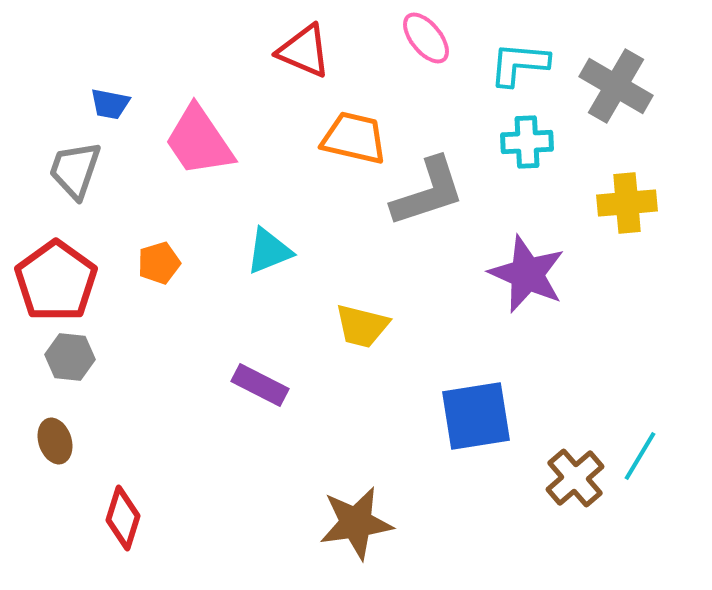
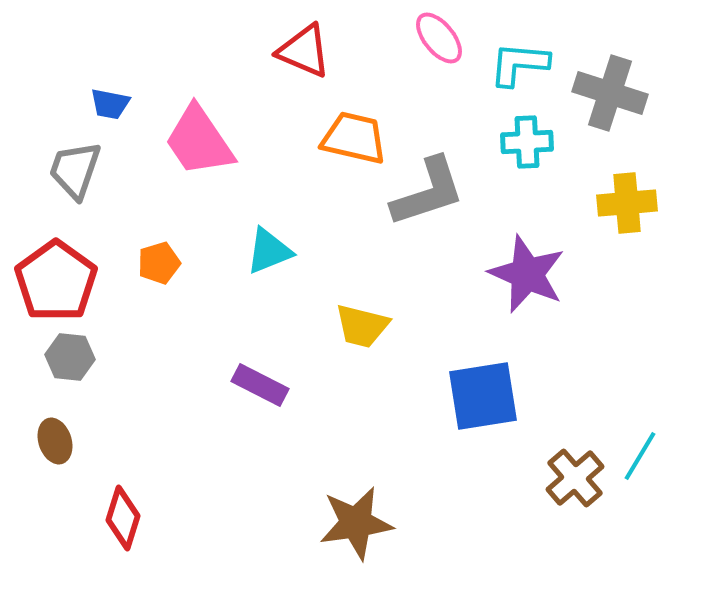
pink ellipse: moved 13 px right
gray cross: moved 6 px left, 7 px down; rotated 12 degrees counterclockwise
blue square: moved 7 px right, 20 px up
